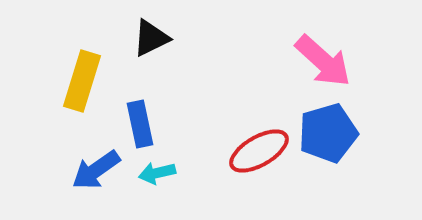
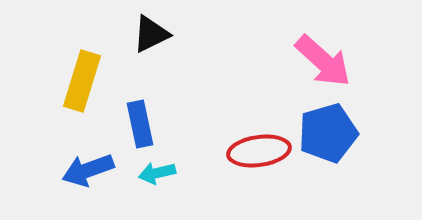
black triangle: moved 4 px up
red ellipse: rotated 22 degrees clockwise
blue arrow: moved 8 px left; rotated 15 degrees clockwise
